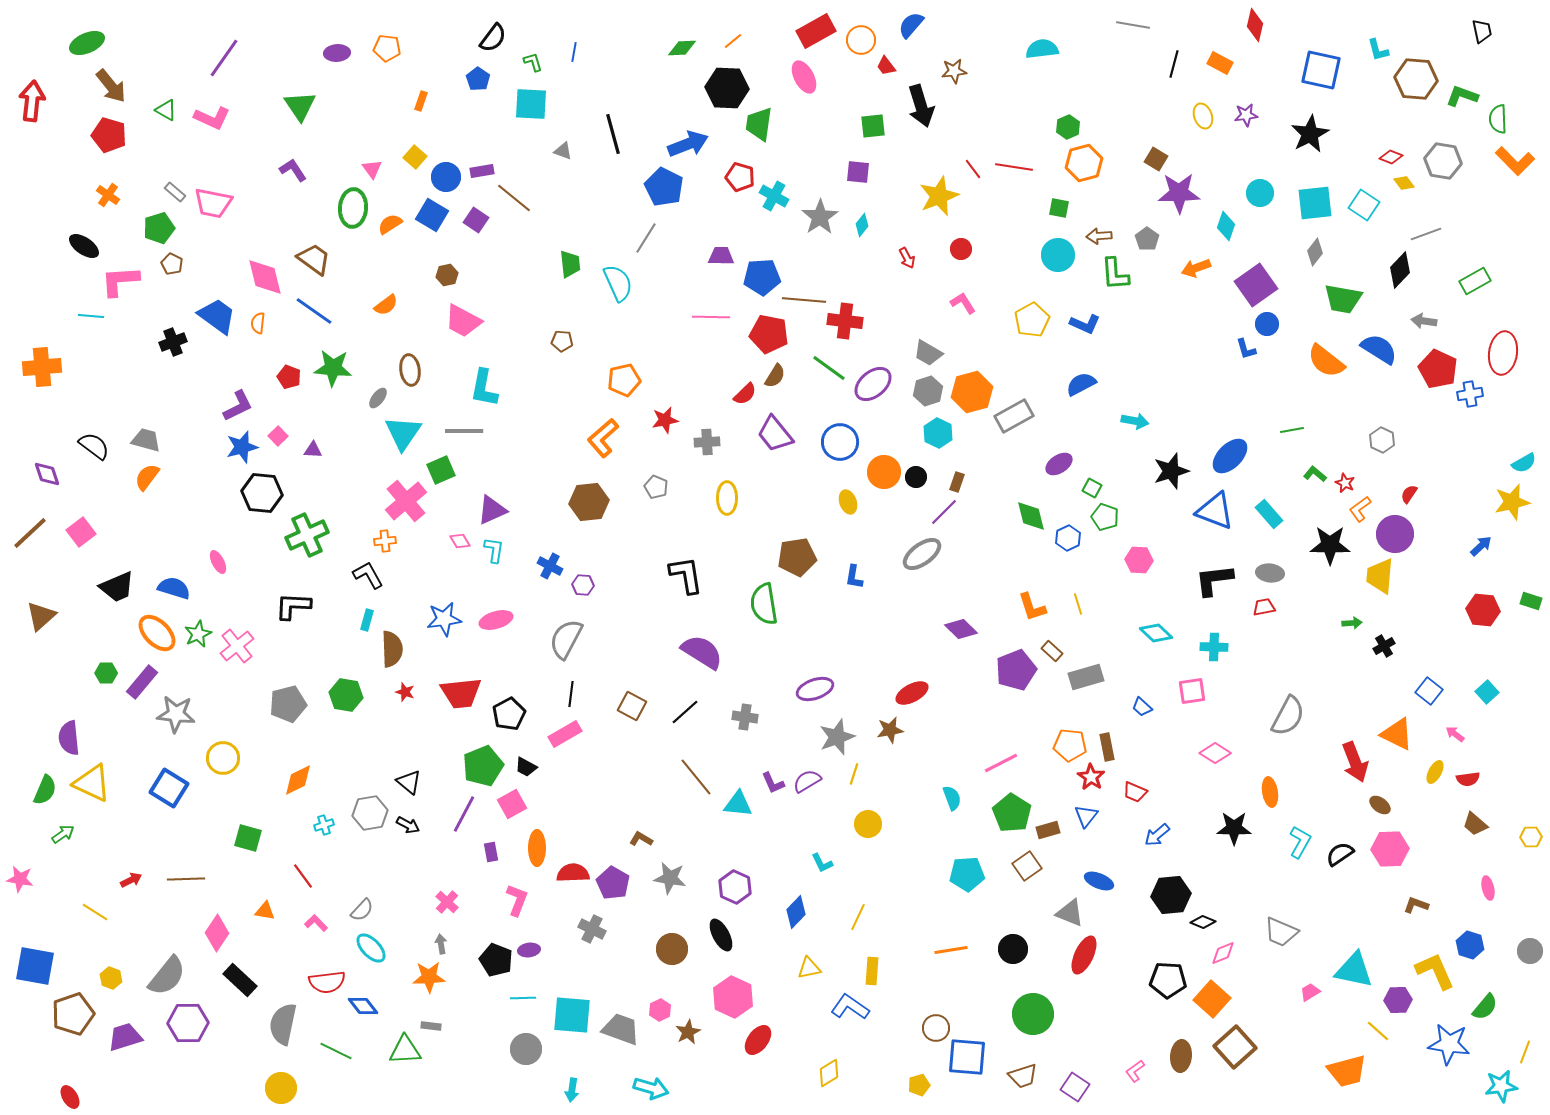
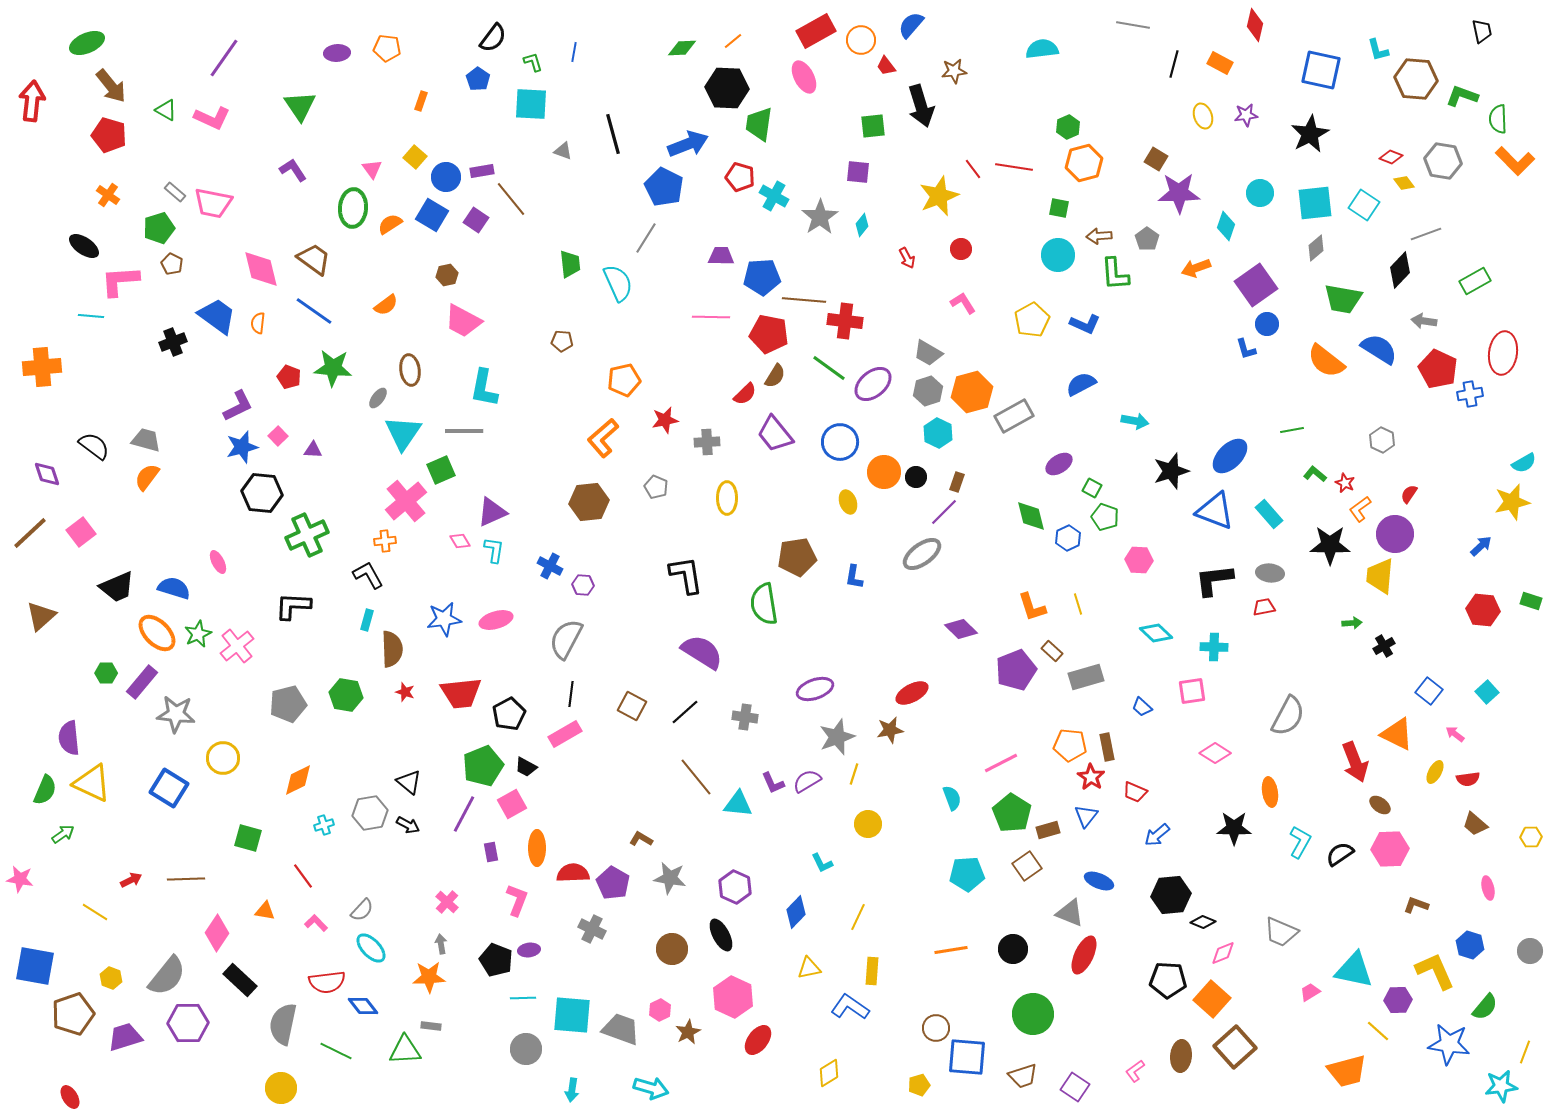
brown line at (514, 198): moved 3 px left, 1 px down; rotated 12 degrees clockwise
gray diamond at (1315, 252): moved 1 px right, 4 px up; rotated 12 degrees clockwise
pink diamond at (265, 277): moved 4 px left, 8 px up
purple triangle at (492, 510): moved 2 px down
